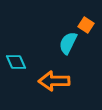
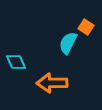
orange square: moved 2 px down
orange arrow: moved 2 px left, 2 px down
